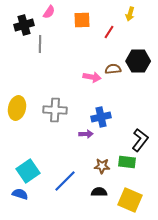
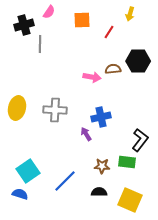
purple arrow: rotated 120 degrees counterclockwise
